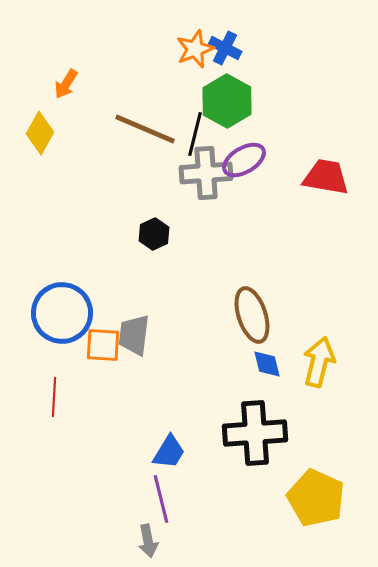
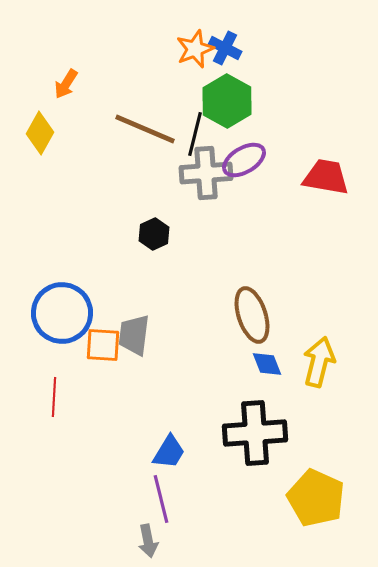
blue diamond: rotated 8 degrees counterclockwise
